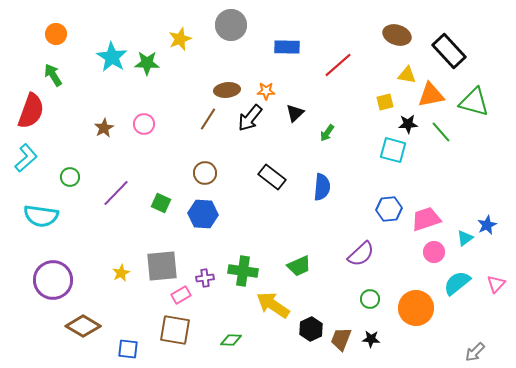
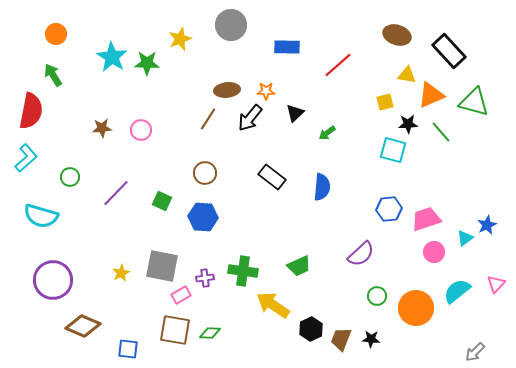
orange triangle at (431, 95): rotated 12 degrees counterclockwise
red semicircle at (31, 111): rotated 9 degrees counterclockwise
pink circle at (144, 124): moved 3 px left, 6 px down
brown star at (104, 128): moved 2 px left; rotated 24 degrees clockwise
green arrow at (327, 133): rotated 18 degrees clockwise
green square at (161, 203): moved 1 px right, 2 px up
blue hexagon at (203, 214): moved 3 px down
cyan semicircle at (41, 216): rotated 8 degrees clockwise
gray square at (162, 266): rotated 16 degrees clockwise
cyan semicircle at (457, 283): moved 8 px down
green circle at (370, 299): moved 7 px right, 3 px up
brown diamond at (83, 326): rotated 8 degrees counterclockwise
green diamond at (231, 340): moved 21 px left, 7 px up
